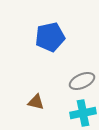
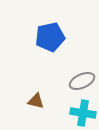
brown triangle: moved 1 px up
cyan cross: rotated 20 degrees clockwise
